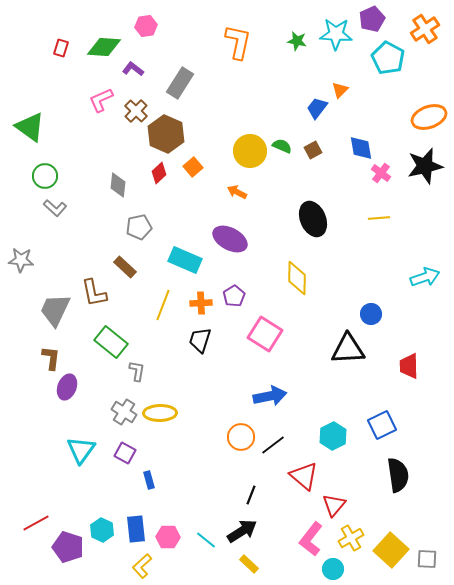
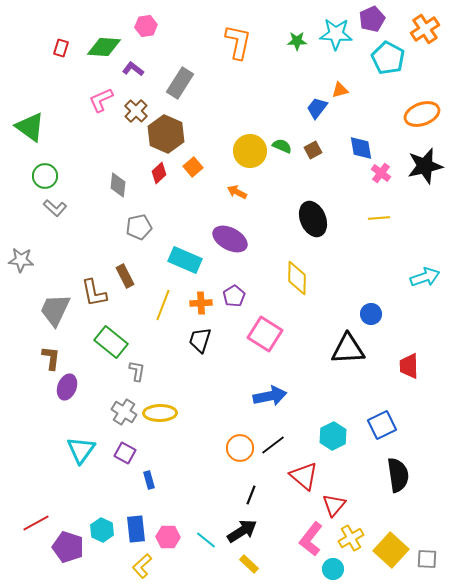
green star at (297, 41): rotated 12 degrees counterclockwise
orange triangle at (340, 90): rotated 30 degrees clockwise
orange ellipse at (429, 117): moved 7 px left, 3 px up
brown rectangle at (125, 267): moved 9 px down; rotated 20 degrees clockwise
orange circle at (241, 437): moved 1 px left, 11 px down
